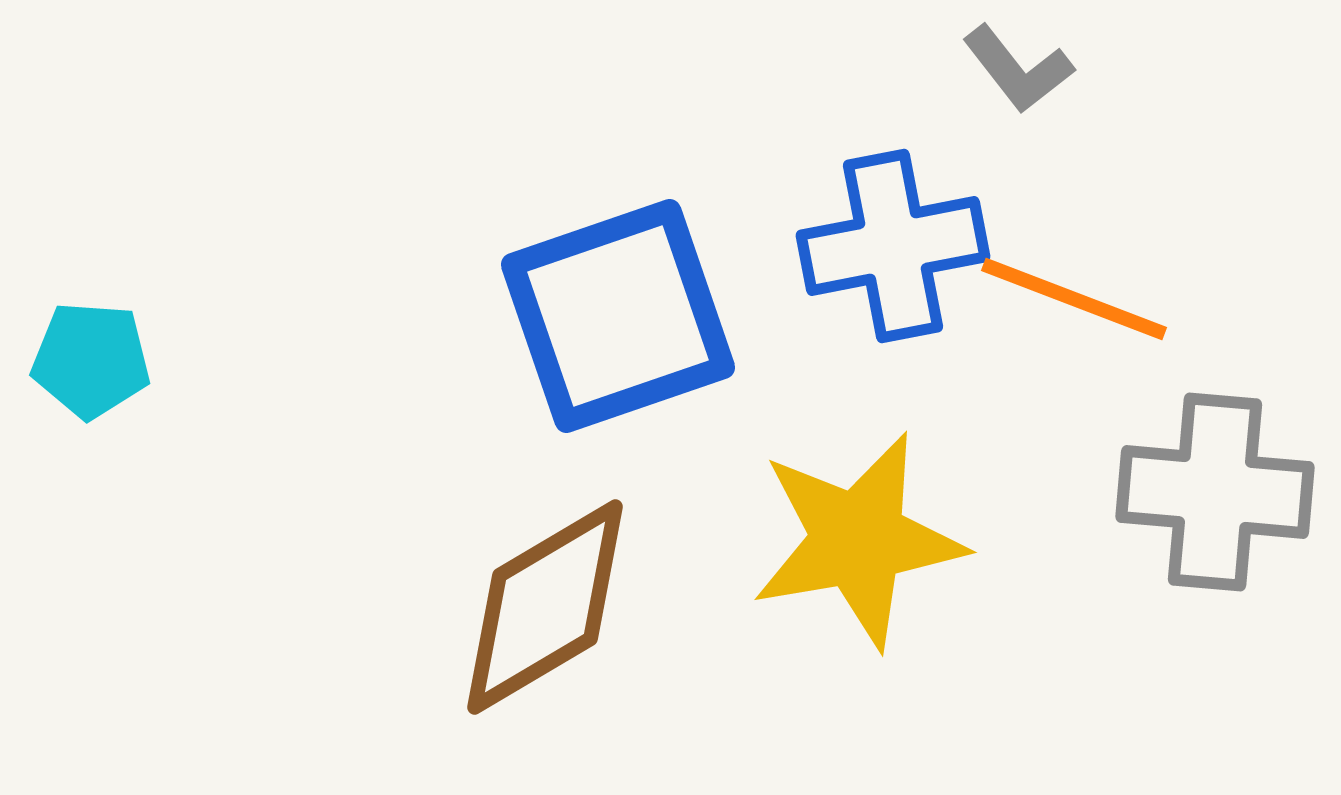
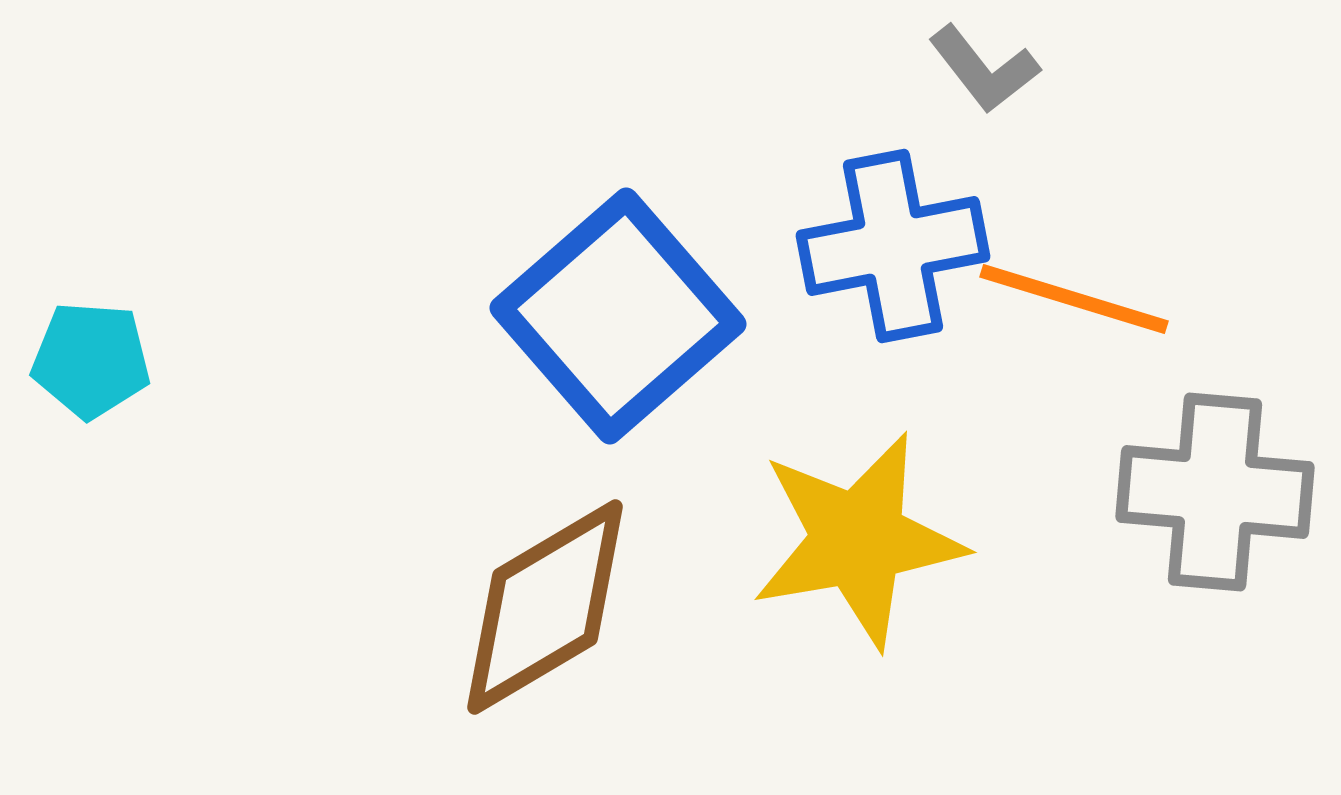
gray L-shape: moved 34 px left
orange line: rotated 4 degrees counterclockwise
blue square: rotated 22 degrees counterclockwise
